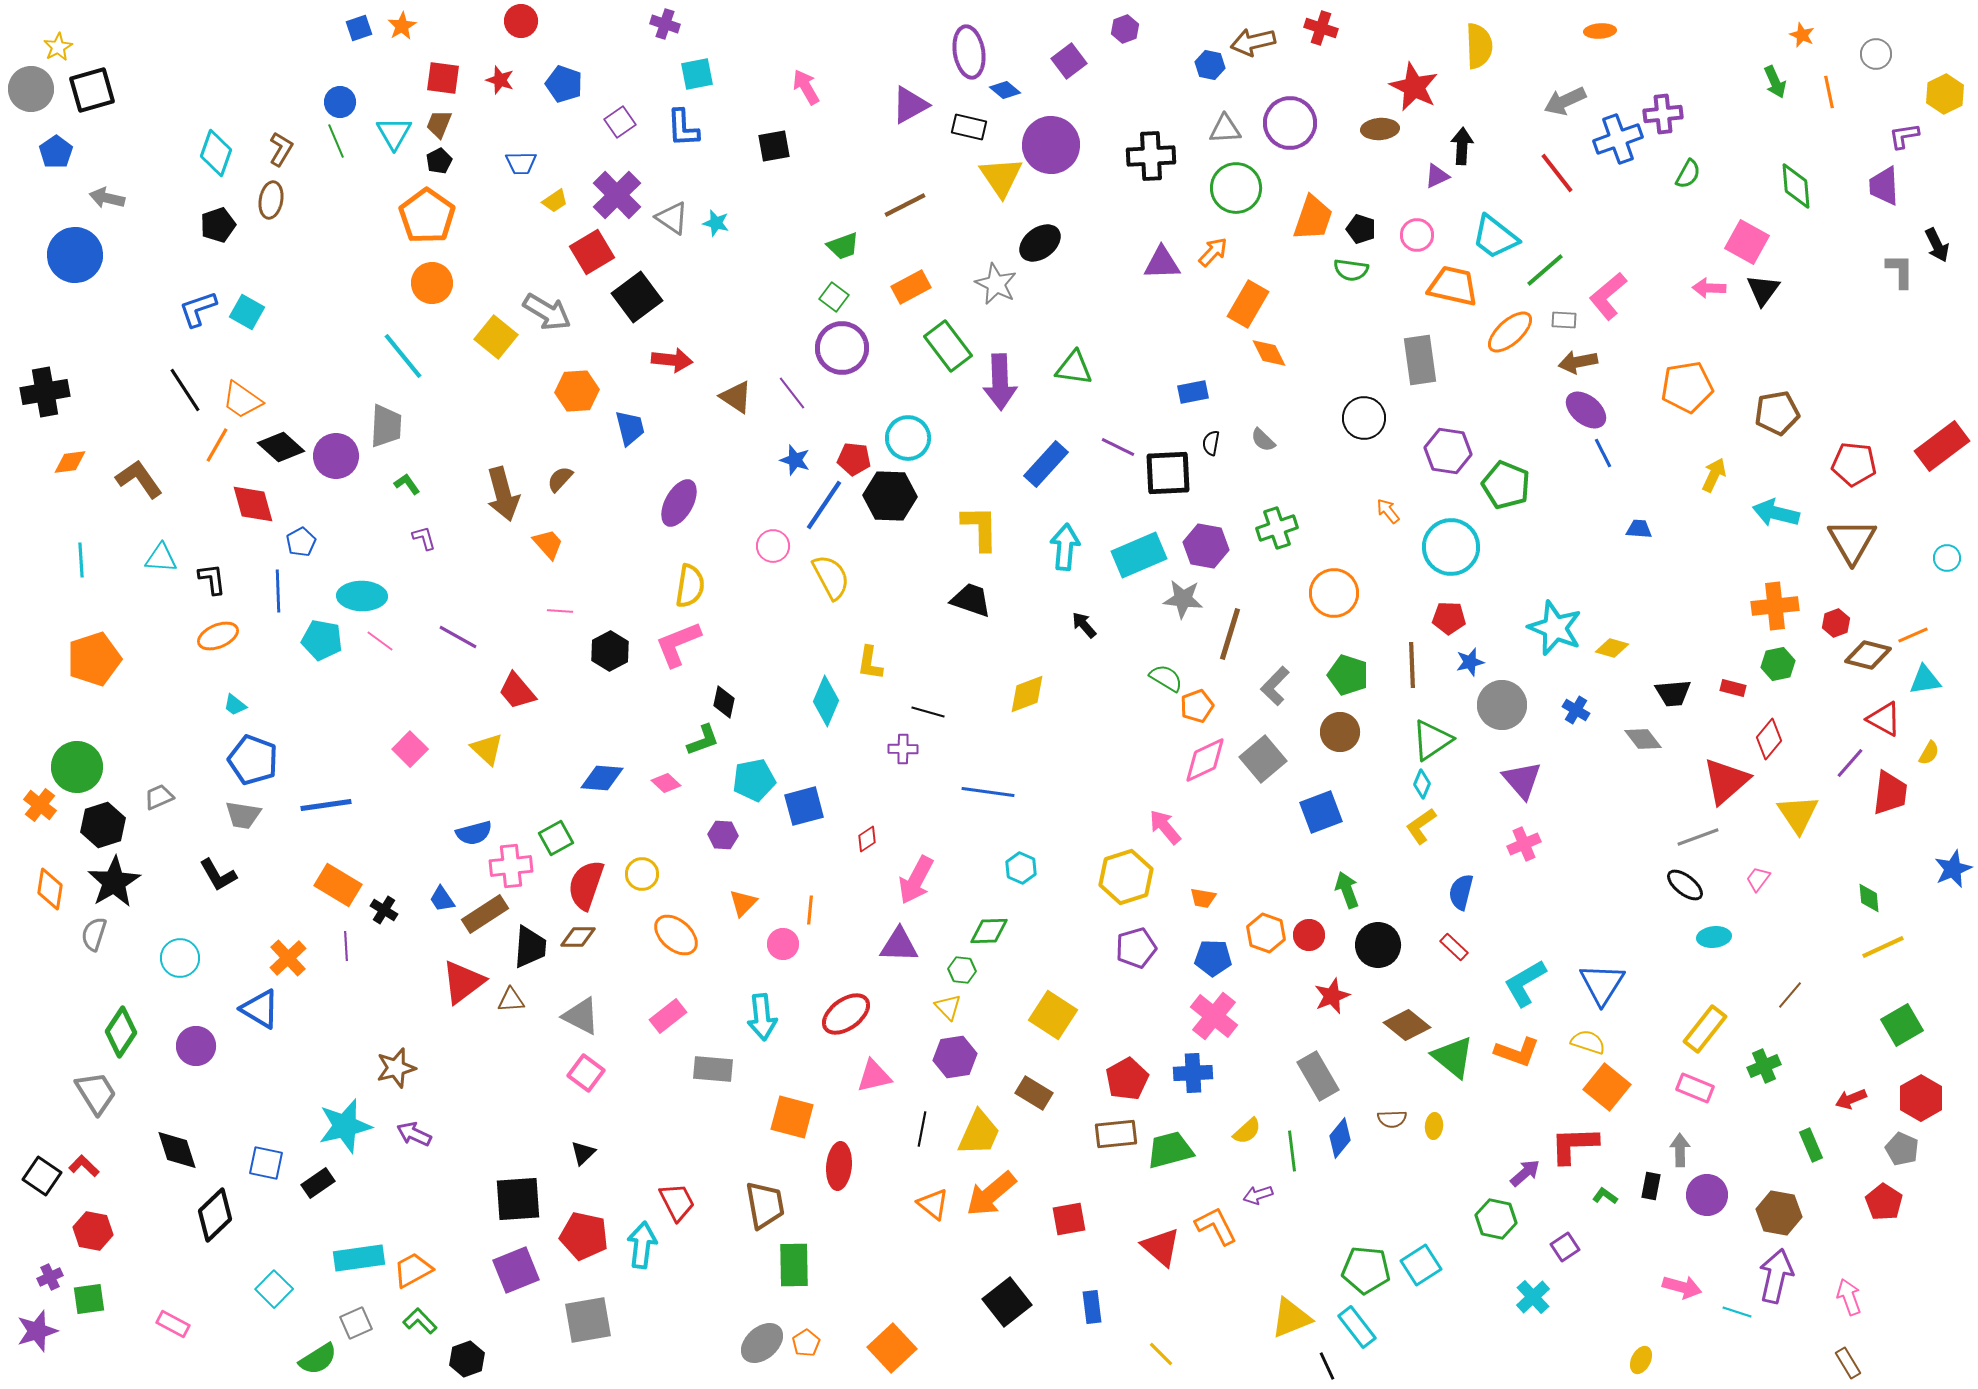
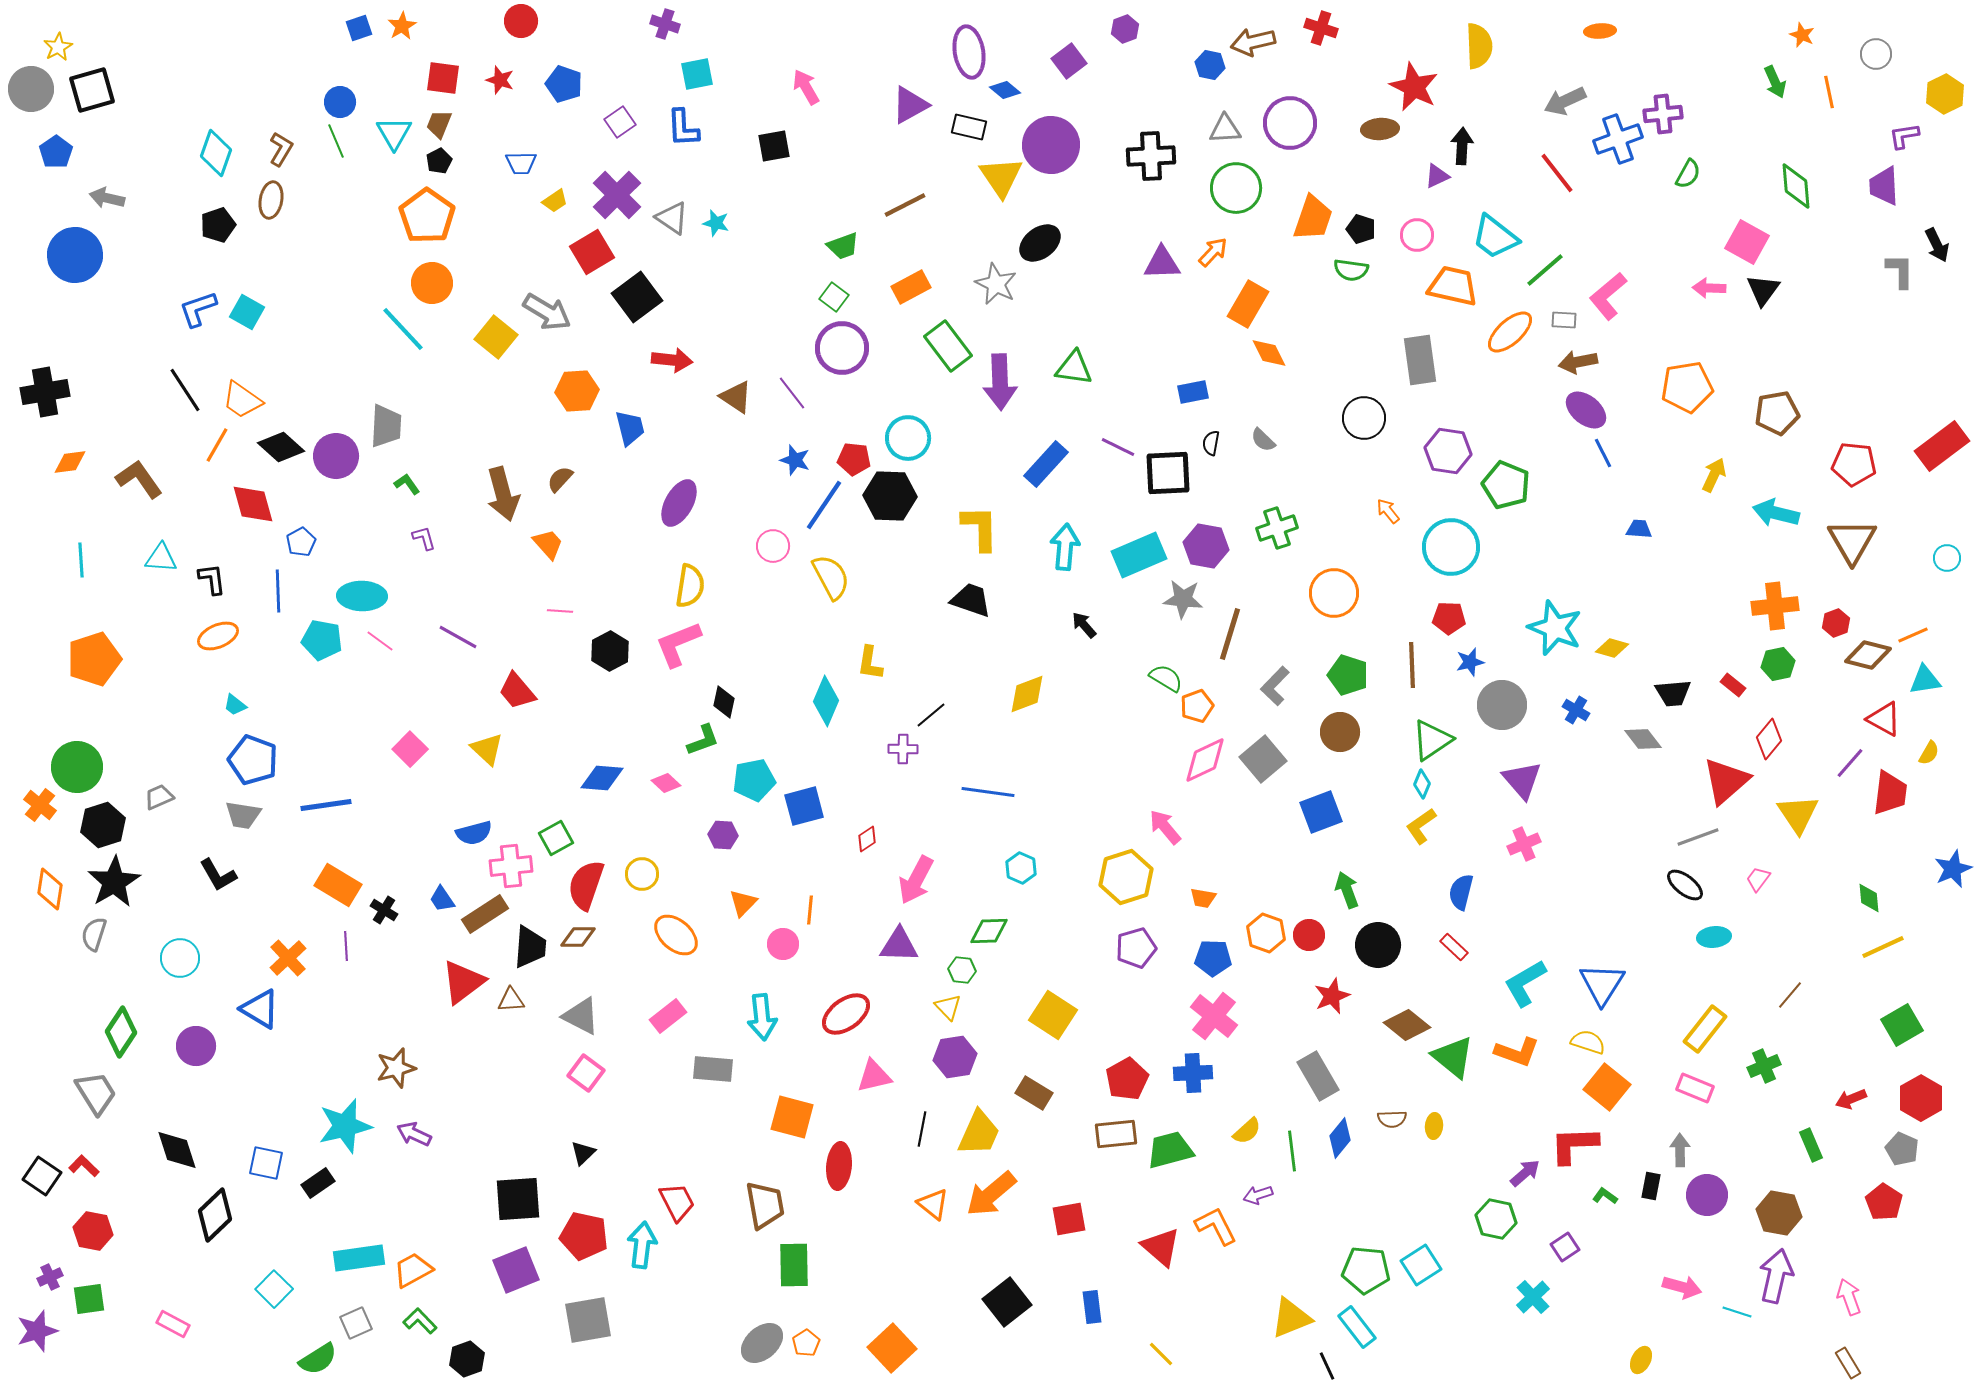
cyan line at (403, 356): moved 27 px up; rotated 4 degrees counterclockwise
red rectangle at (1733, 688): moved 3 px up; rotated 25 degrees clockwise
black line at (928, 712): moved 3 px right, 3 px down; rotated 56 degrees counterclockwise
